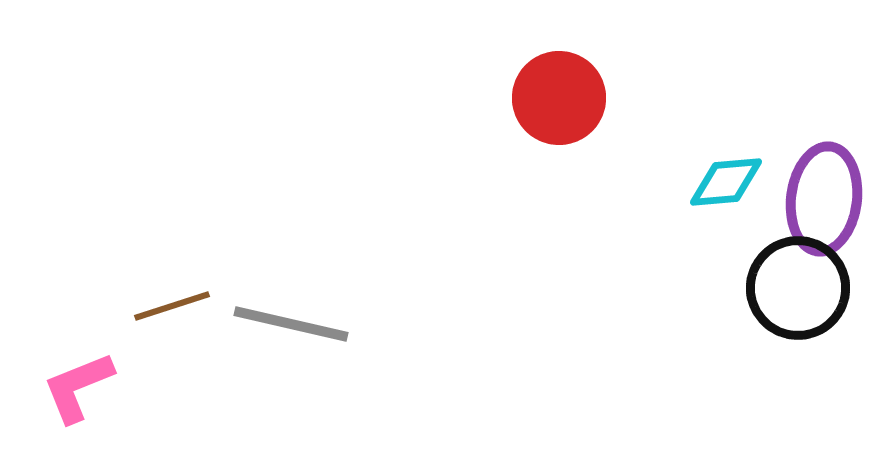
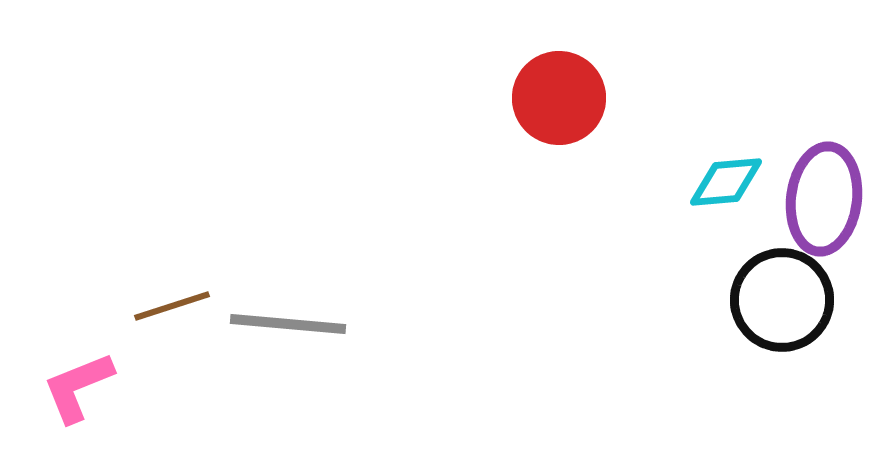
black circle: moved 16 px left, 12 px down
gray line: moved 3 px left; rotated 8 degrees counterclockwise
